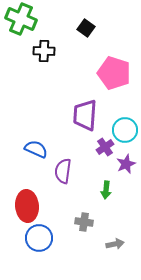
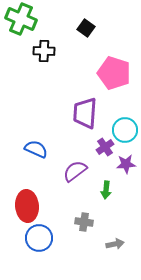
purple trapezoid: moved 2 px up
purple star: rotated 18 degrees clockwise
purple semicircle: moved 12 px right; rotated 45 degrees clockwise
